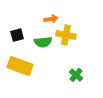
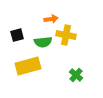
yellow rectangle: moved 8 px right; rotated 35 degrees counterclockwise
